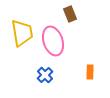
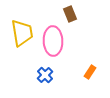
pink ellipse: rotated 16 degrees clockwise
orange rectangle: rotated 32 degrees clockwise
